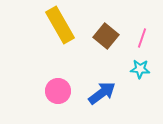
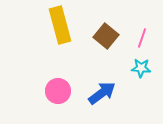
yellow rectangle: rotated 15 degrees clockwise
cyan star: moved 1 px right, 1 px up
